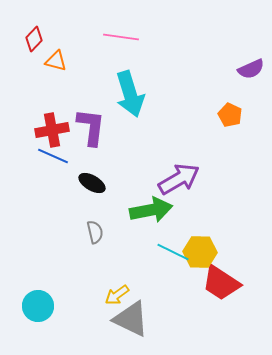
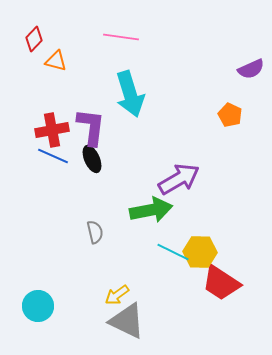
black ellipse: moved 24 px up; rotated 36 degrees clockwise
gray triangle: moved 4 px left, 2 px down
